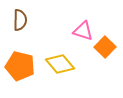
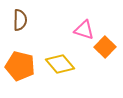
pink triangle: moved 1 px right, 1 px up
